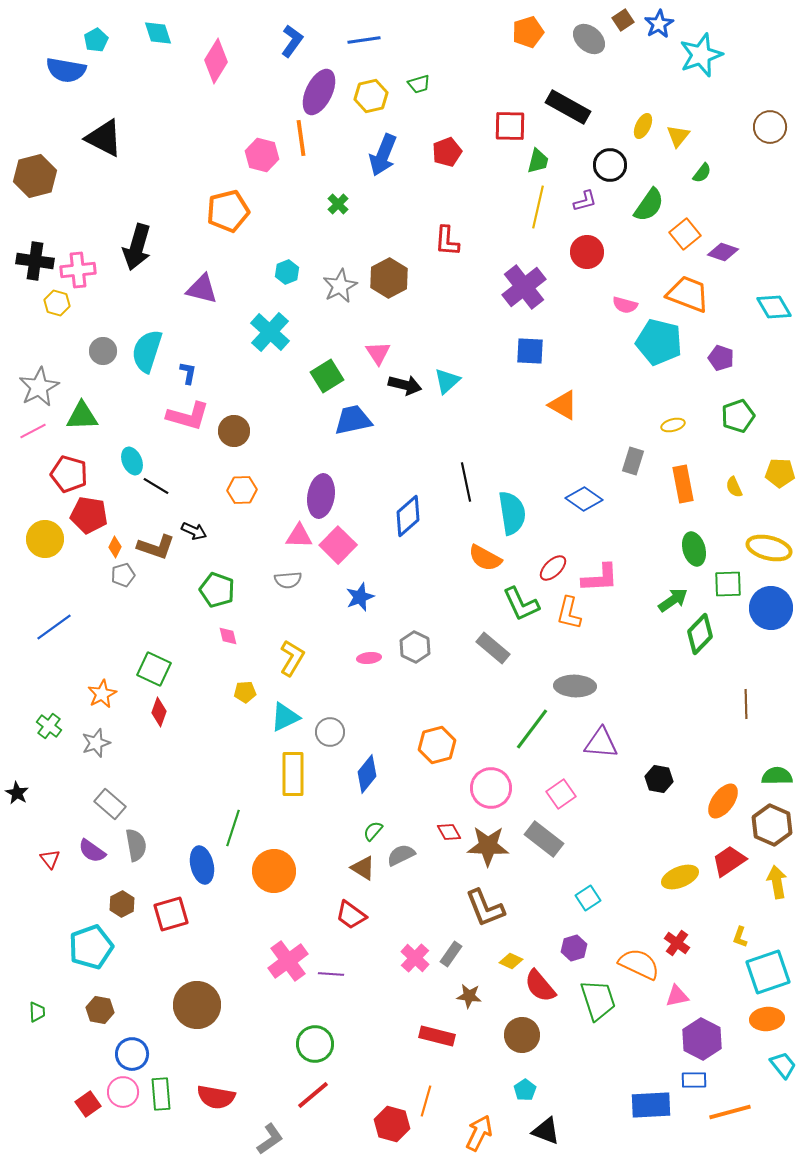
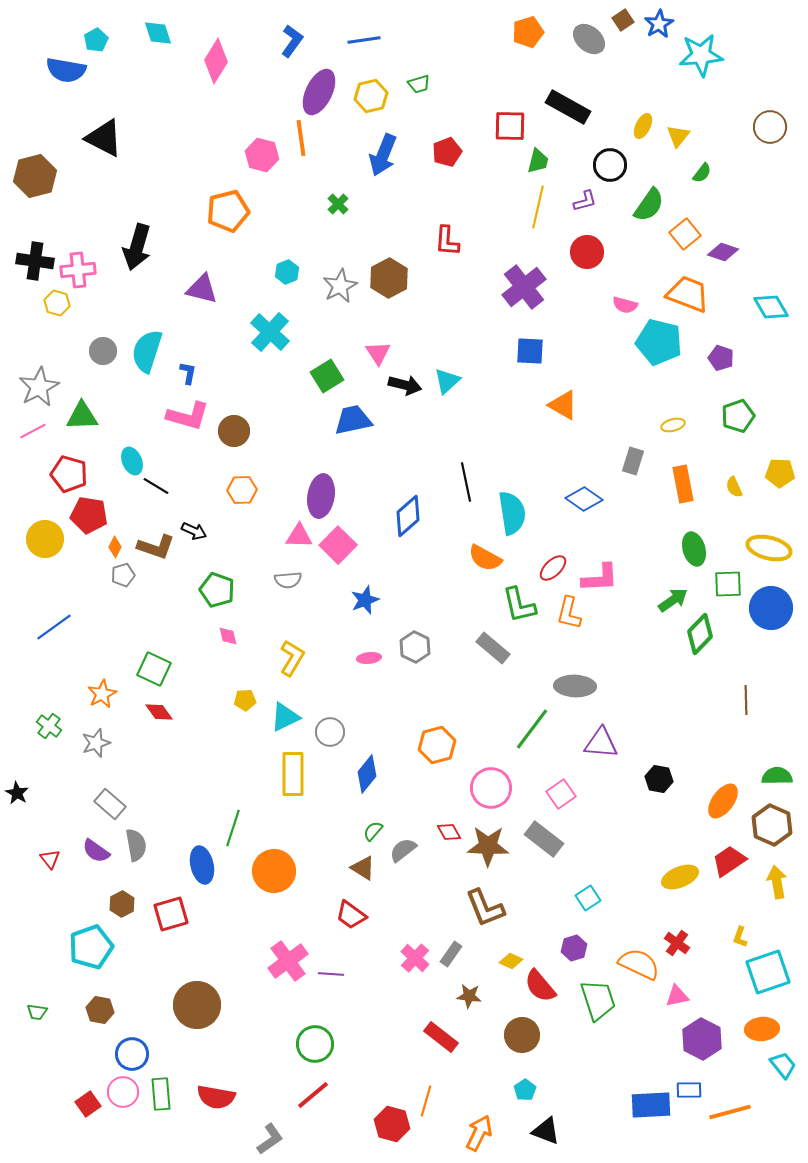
cyan star at (701, 55): rotated 15 degrees clockwise
cyan diamond at (774, 307): moved 3 px left
blue star at (360, 597): moved 5 px right, 3 px down
green L-shape at (521, 604): moved 2 px left, 1 px down; rotated 12 degrees clockwise
yellow pentagon at (245, 692): moved 8 px down
brown line at (746, 704): moved 4 px up
red diamond at (159, 712): rotated 56 degrees counterclockwise
purple semicircle at (92, 851): moved 4 px right
gray semicircle at (401, 855): moved 2 px right, 5 px up; rotated 12 degrees counterclockwise
green trapezoid at (37, 1012): rotated 100 degrees clockwise
orange ellipse at (767, 1019): moved 5 px left, 10 px down
red rectangle at (437, 1036): moved 4 px right, 1 px down; rotated 24 degrees clockwise
blue rectangle at (694, 1080): moved 5 px left, 10 px down
